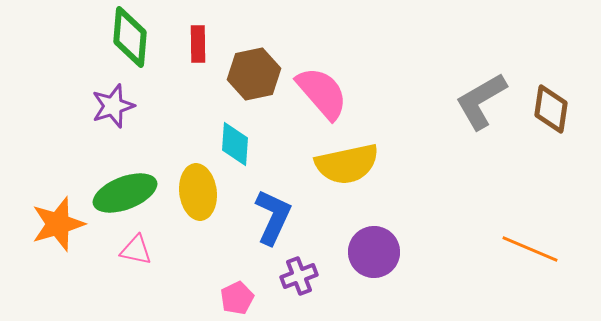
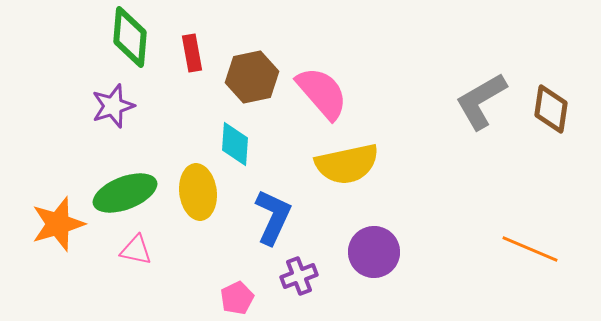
red rectangle: moved 6 px left, 9 px down; rotated 9 degrees counterclockwise
brown hexagon: moved 2 px left, 3 px down
